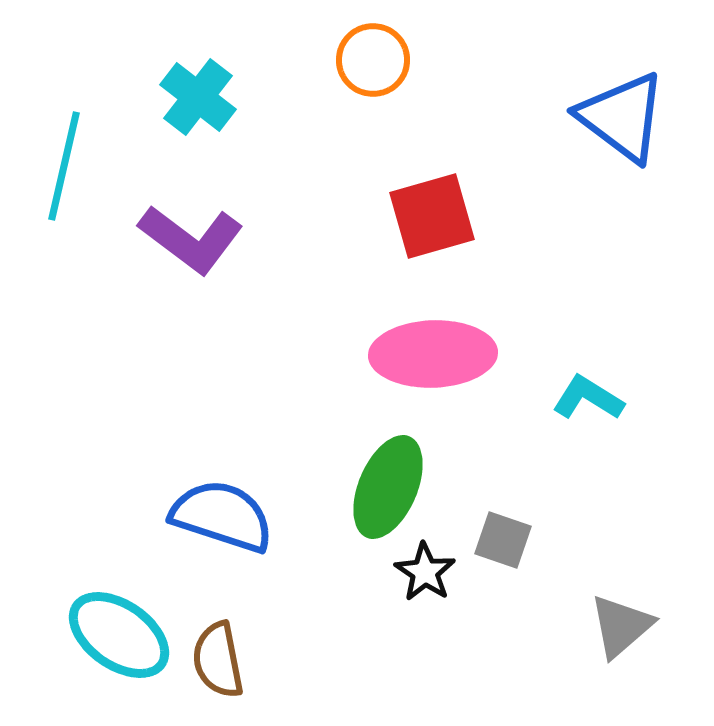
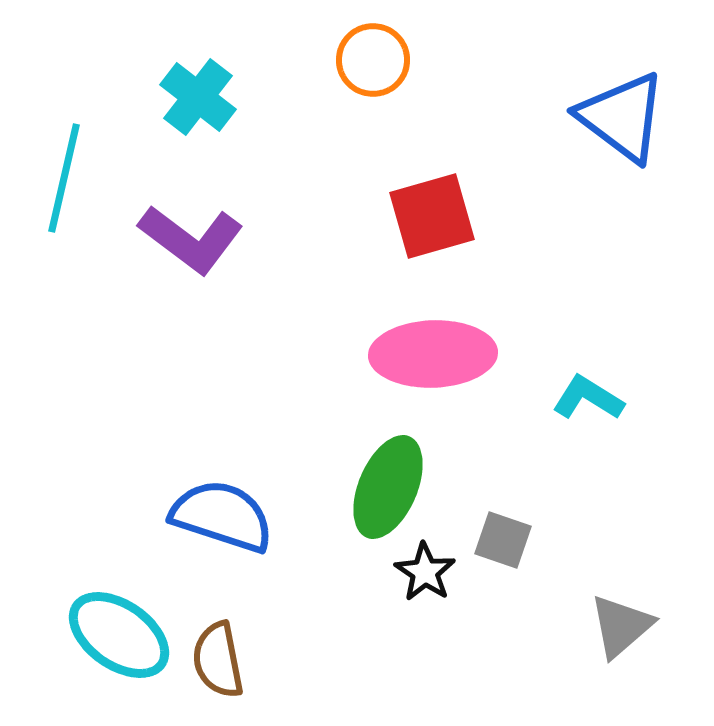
cyan line: moved 12 px down
